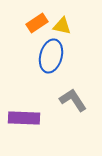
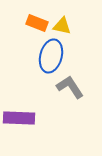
orange rectangle: rotated 55 degrees clockwise
gray L-shape: moved 3 px left, 13 px up
purple rectangle: moved 5 px left
